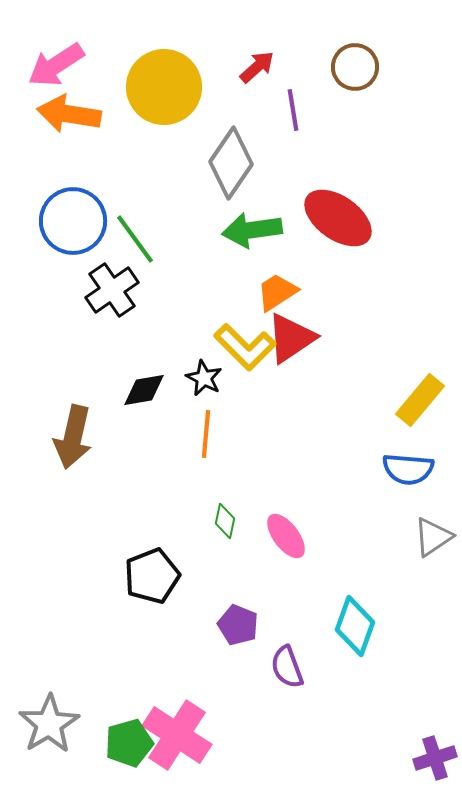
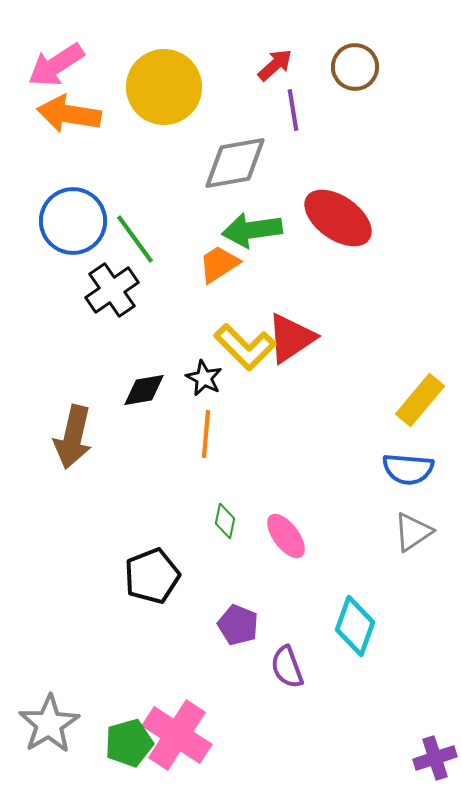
red arrow: moved 18 px right, 2 px up
gray diamond: moved 4 px right; rotated 46 degrees clockwise
orange trapezoid: moved 58 px left, 28 px up
gray triangle: moved 20 px left, 5 px up
